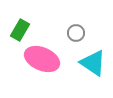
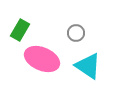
cyan triangle: moved 5 px left, 3 px down
